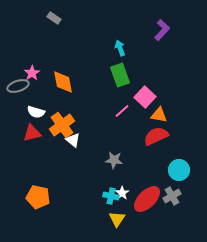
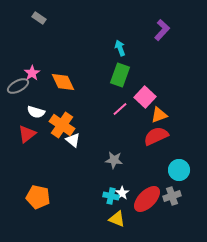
gray rectangle: moved 15 px left
green rectangle: rotated 40 degrees clockwise
orange diamond: rotated 15 degrees counterclockwise
gray ellipse: rotated 10 degrees counterclockwise
pink line: moved 2 px left, 2 px up
orange triangle: rotated 30 degrees counterclockwise
orange cross: rotated 20 degrees counterclockwise
red triangle: moved 5 px left, 1 px down; rotated 24 degrees counterclockwise
gray cross: rotated 12 degrees clockwise
yellow triangle: rotated 42 degrees counterclockwise
